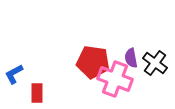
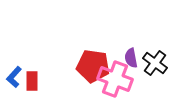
red pentagon: moved 4 px down
blue L-shape: moved 3 px down; rotated 20 degrees counterclockwise
red rectangle: moved 5 px left, 12 px up
